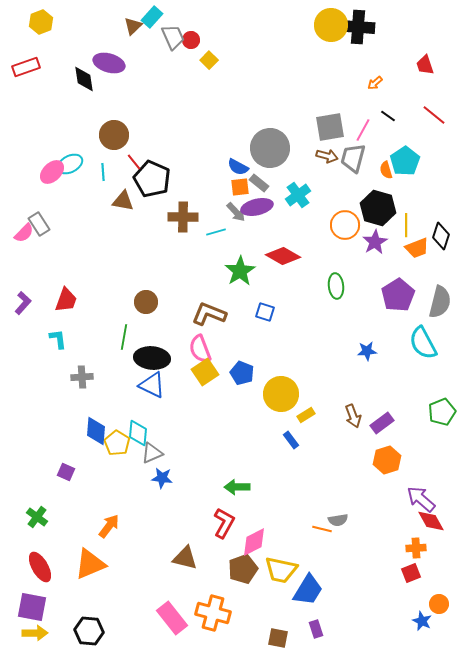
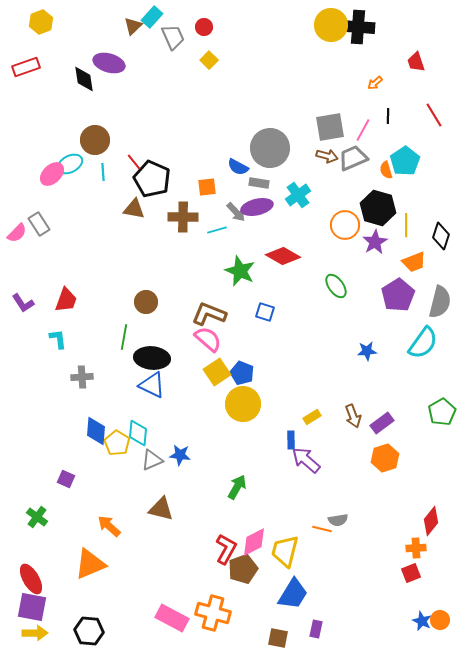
red circle at (191, 40): moved 13 px right, 13 px up
red trapezoid at (425, 65): moved 9 px left, 3 px up
red line at (434, 115): rotated 20 degrees clockwise
black line at (388, 116): rotated 56 degrees clockwise
brown circle at (114, 135): moved 19 px left, 5 px down
gray trapezoid at (353, 158): rotated 52 degrees clockwise
pink ellipse at (52, 172): moved 2 px down
gray rectangle at (259, 183): rotated 30 degrees counterclockwise
orange square at (240, 187): moved 33 px left
brown triangle at (123, 201): moved 11 px right, 8 px down
cyan line at (216, 232): moved 1 px right, 2 px up
pink semicircle at (24, 233): moved 7 px left
orange trapezoid at (417, 248): moved 3 px left, 14 px down
green star at (240, 271): rotated 16 degrees counterclockwise
green ellipse at (336, 286): rotated 30 degrees counterclockwise
purple L-shape at (23, 303): rotated 105 degrees clockwise
cyan semicircle at (423, 343): rotated 116 degrees counterclockwise
pink semicircle at (200, 349): moved 8 px right, 10 px up; rotated 152 degrees clockwise
yellow square at (205, 372): moved 12 px right
yellow circle at (281, 394): moved 38 px left, 10 px down
green pentagon at (442, 412): rotated 8 degrees counterclockwise
yellow rectangle at (306, 415): moved 6 px right, 2 px down
blue rectangle at (291, 440): rotated 36 degrees clockwise
gray triangle at (152, 453): moved 7 px down
orange hexagon at (387, 460): moved 2 px left, 2 px up
purple square at (66, 472): moved 7 px down
blue star at (162, 478): moved 18 px right, 23 px up
green arrow at (237, 487): rotated 120 degrees clockwise
purple arrow at (421, 499): moved 115 px left, 39 px up
red diamond at (431, 521): rotated 68 degrees clockwise
red L-shape at (224, 523): moved 2 px right, 26 px down
orange arrow at (109, 526): rotated 85 degrees counterclockwise
brown triangle at (185, 558): moved 24 px left, 49 px up
red ellipse at (40, 567): moved 9 px left, 12 px down
yellow trapezoid at (281, 570): moved 4 px right, 19 px up; rotated 92 degrees clockwise
blue trapezoid at (308, 590): moved 15 px left, 4 px down
orange circle at (439, 604): moved 1 px right, 16 px down
pink rectangle at (172, 618): rotated 24 degrees counterclockwise
purple rectangle at (316, 629): rotated 30 degrees clockwise
